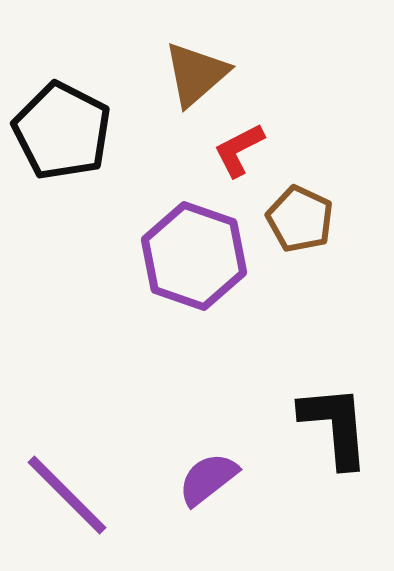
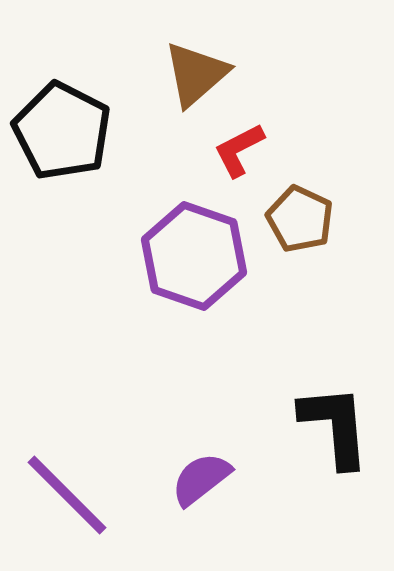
purple semicircle: moved 7 px left
